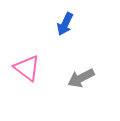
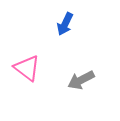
gray arrow: moved 2 px down
